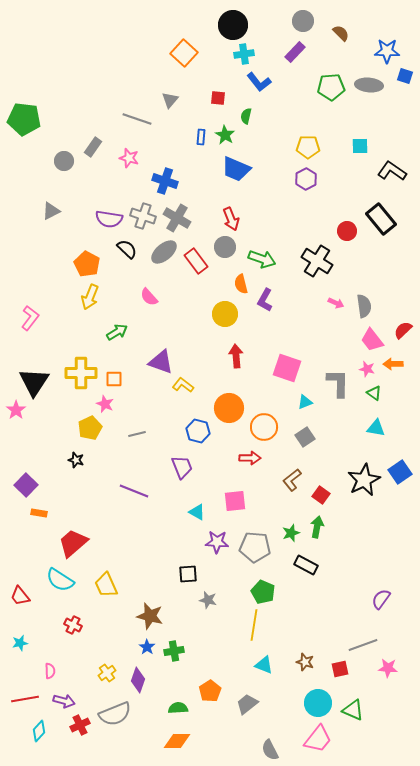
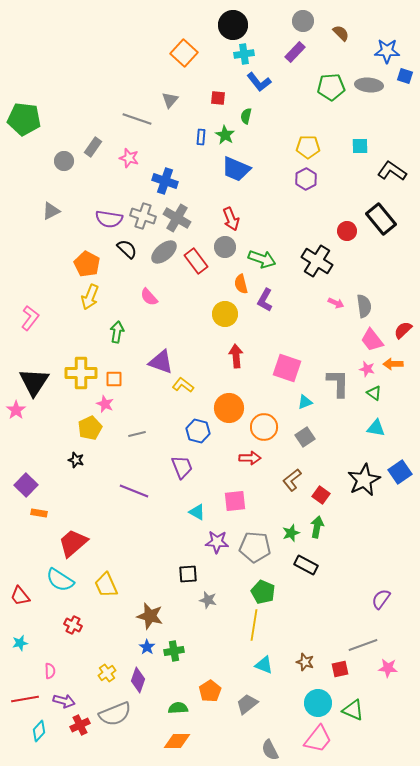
green arrow at (117, 332): rotated 50 degrees counterclockwise
